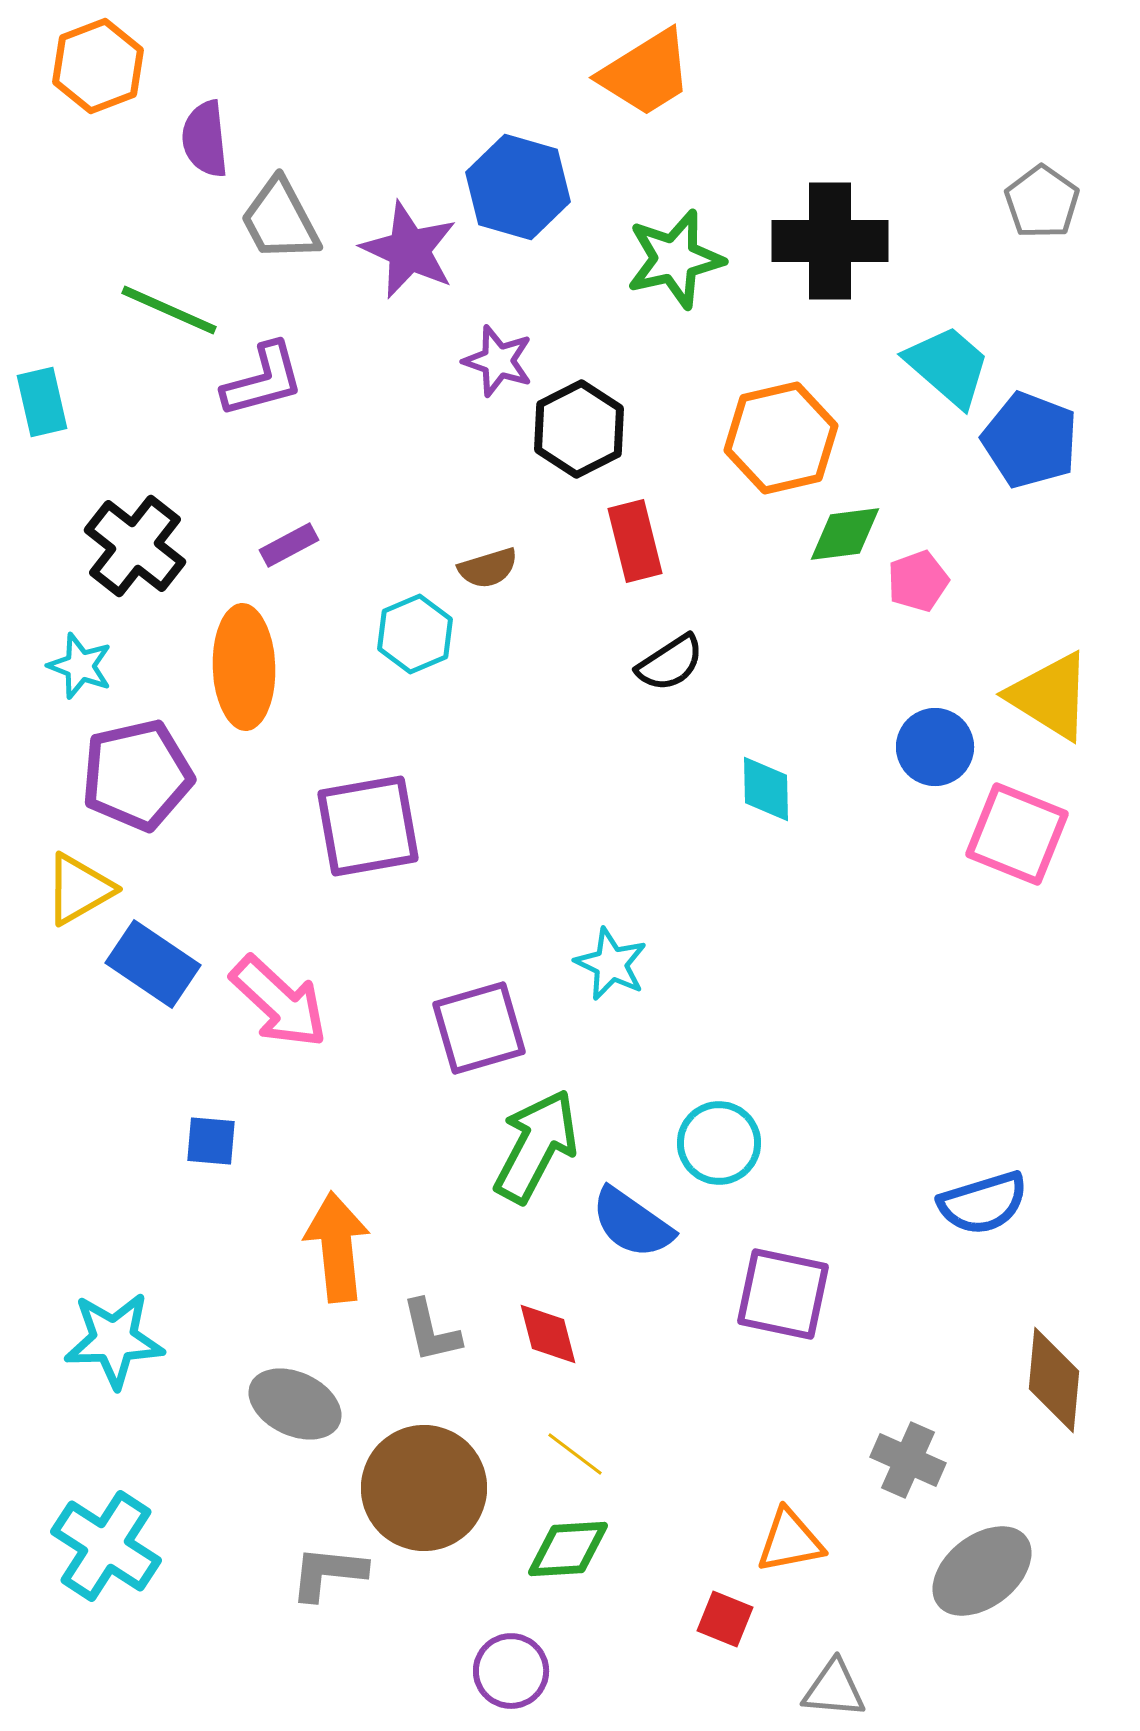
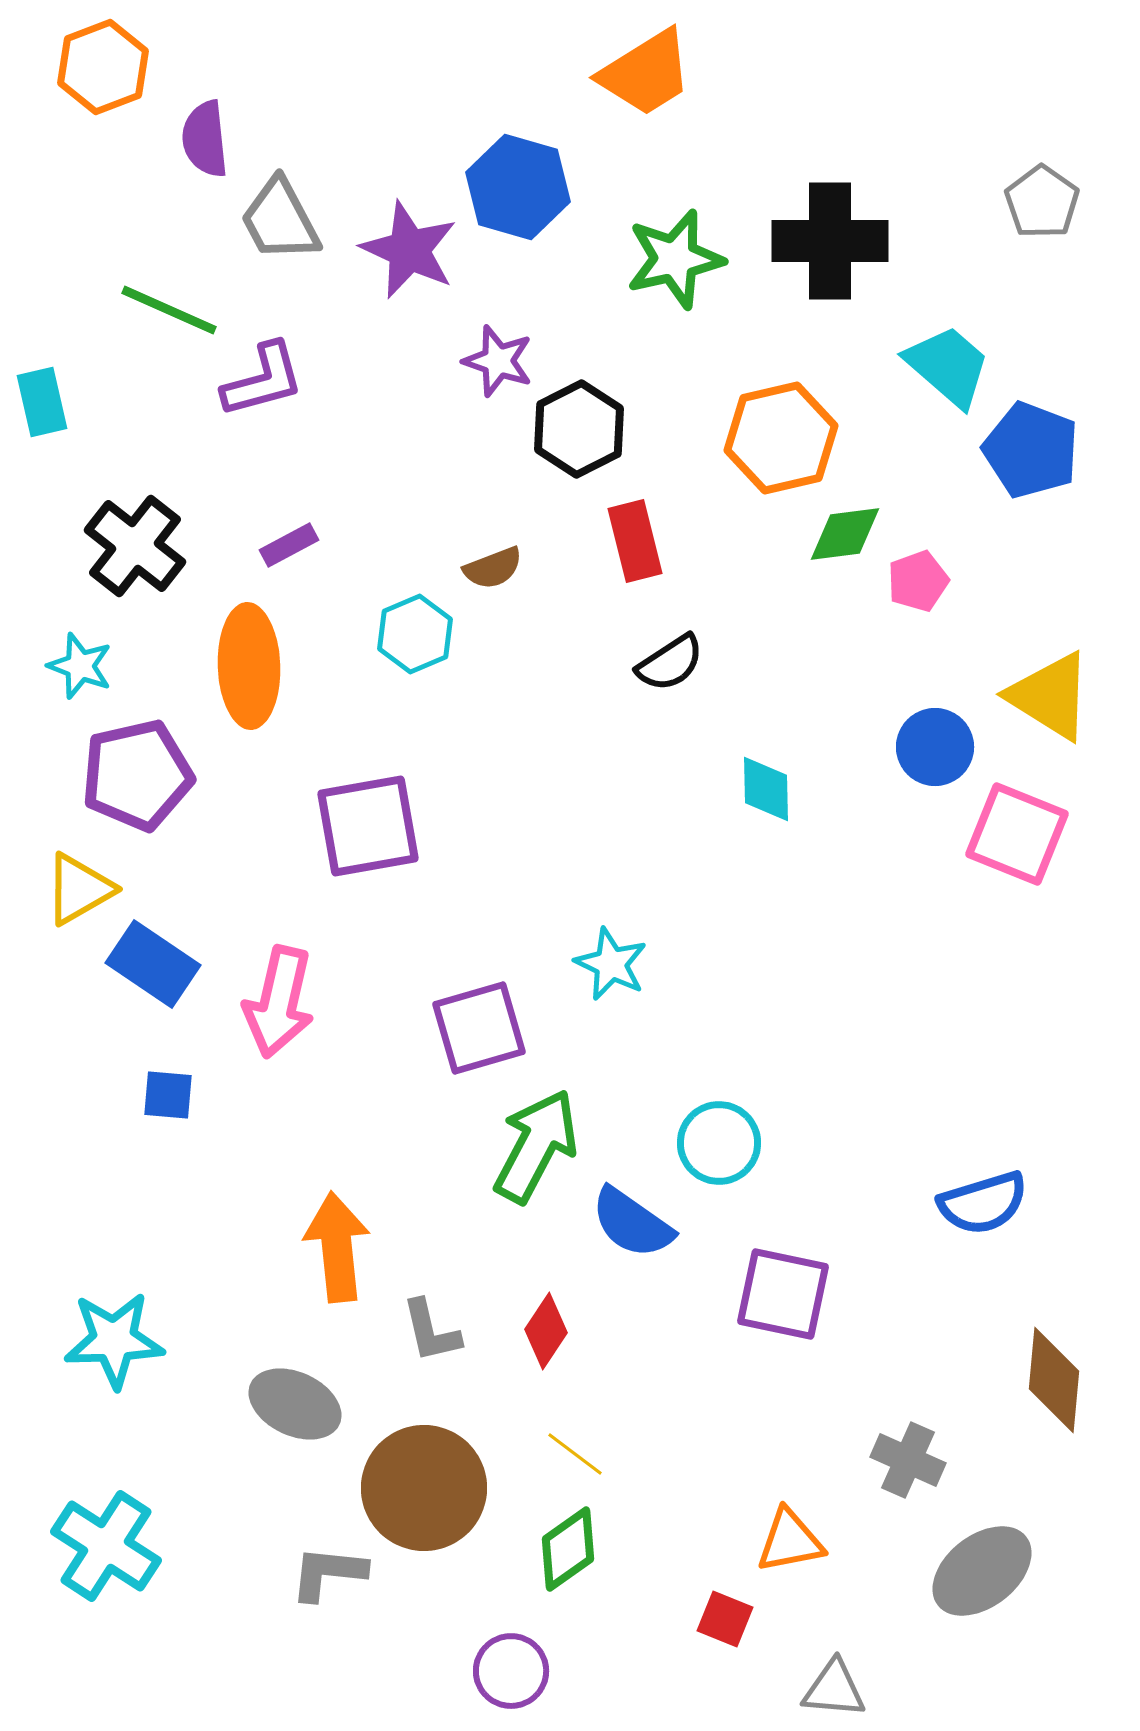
orange hexagon at (98, 66): moved 5 px right, 1 px down
blue pentagon at (1030, 440): moved 1 px right, 10 px down
brown semicircle at (488, 568): moved 5 px right; rotated 4 degrees counterclockwise
orange ellipse at (244, 667): moved 5 px right, 1 px up
pink arrow at (279, 1002): rotated 60 degrees clockwise
blue square at (211, 1141): moved 43 px left, 46 px up
red diamond at (548, 1334): moved 2 px left, 3 px up; rotated 48 degrees clockwise
green diamond at (568, 1549): rotated 32 degrees counterclockwise
